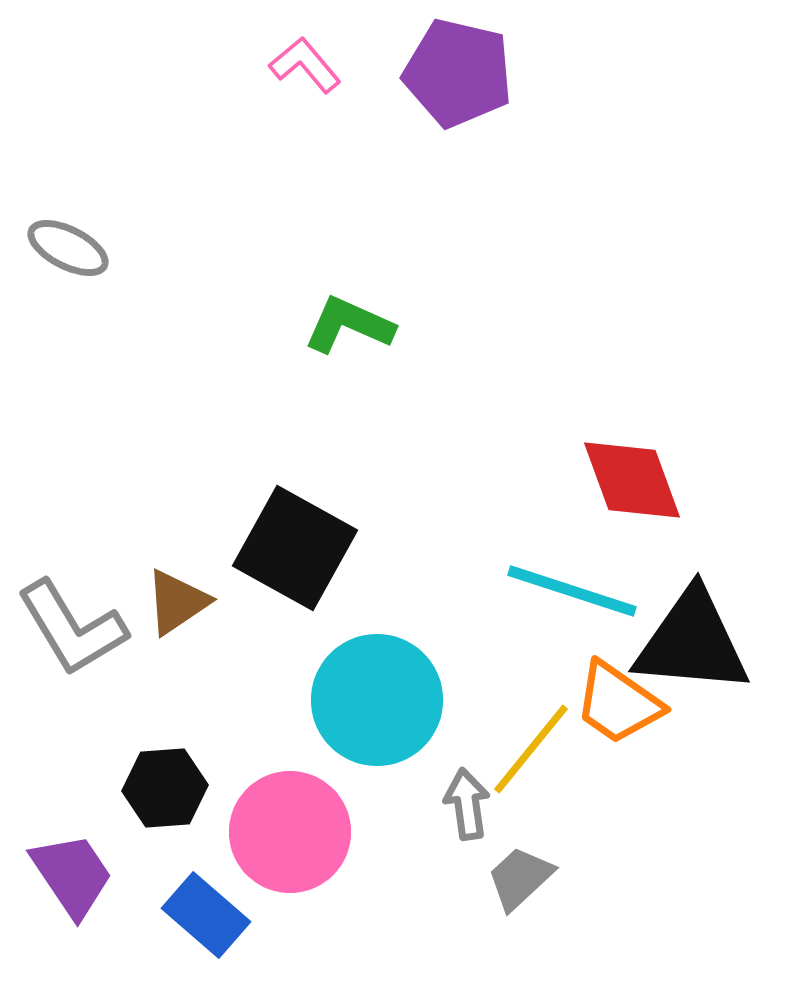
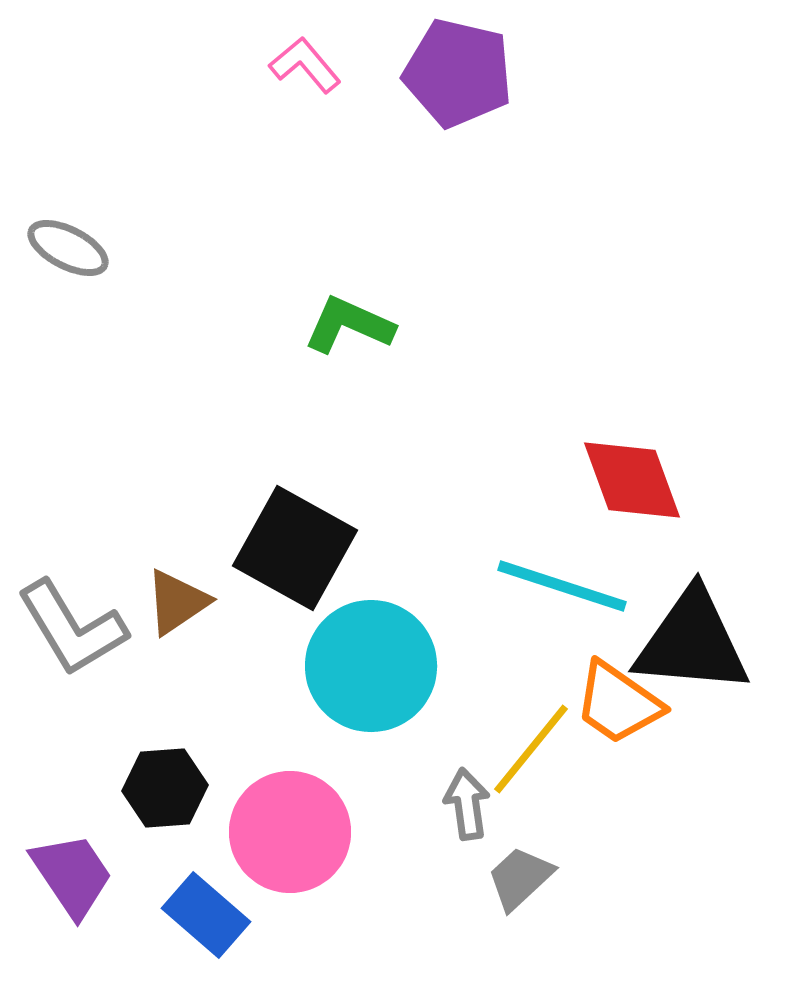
cyan line: moved 10 px left, 5 px up
cyan circle: moved 6 px left, 34 px up
